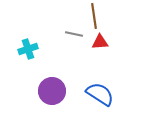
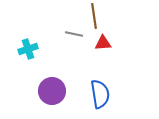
red triangle: moved 3 px right, 1 px down
blue semicircle: rotated 48 degrees clockwise
